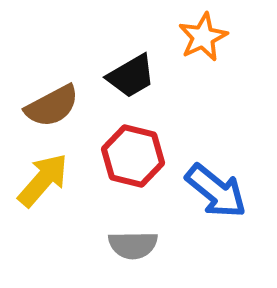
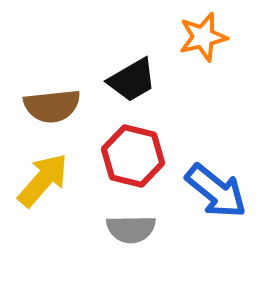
orange star: rotated 12 degrees clockwise
black trapezoid: moved 1 px right, 4 px down
brown semicircle: rotated 22 degrees clockwise
gray semicircle: moved 2 px left, 16 px up
